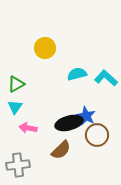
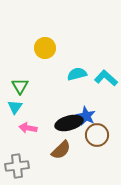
green triangle: moved 4 px right, 2 px down; rotated 30 degrees counterclockwise
gray cross: moved 1 px left, 1 px down
